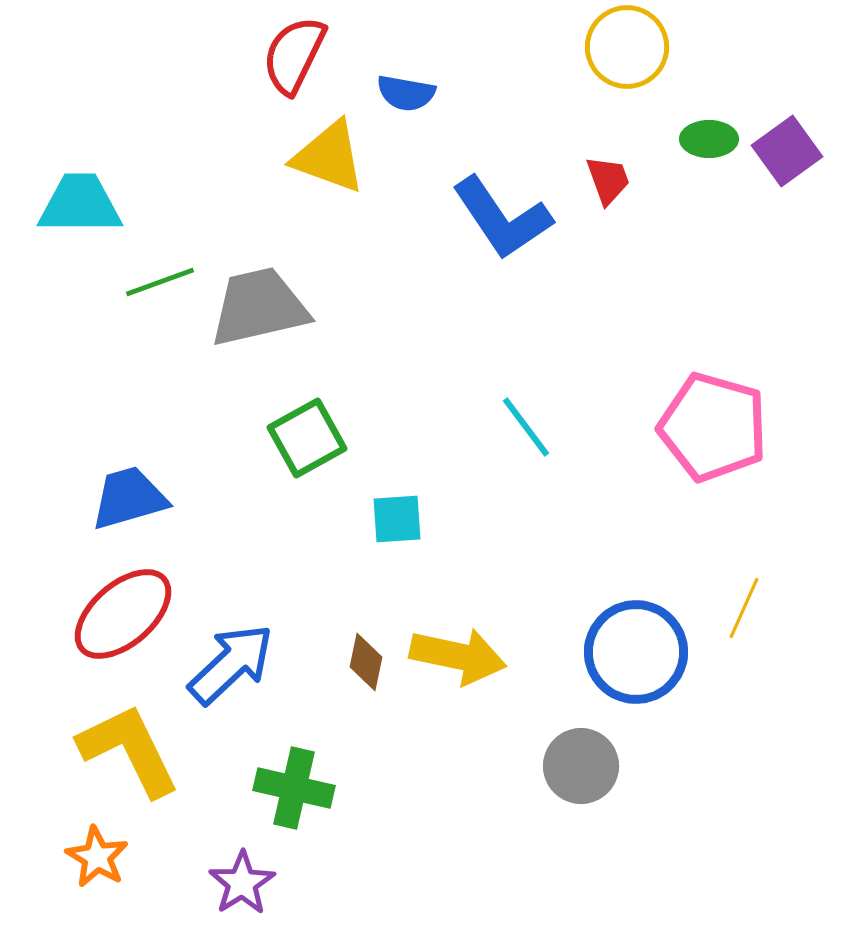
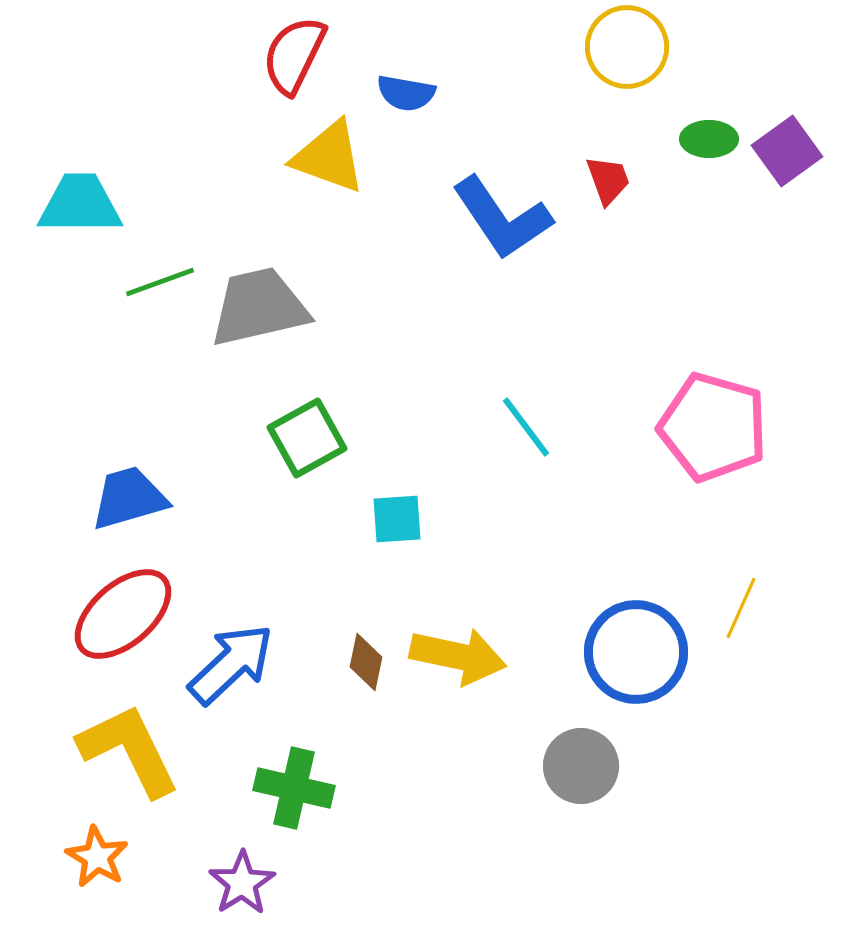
yellow line: moved 3 px left
